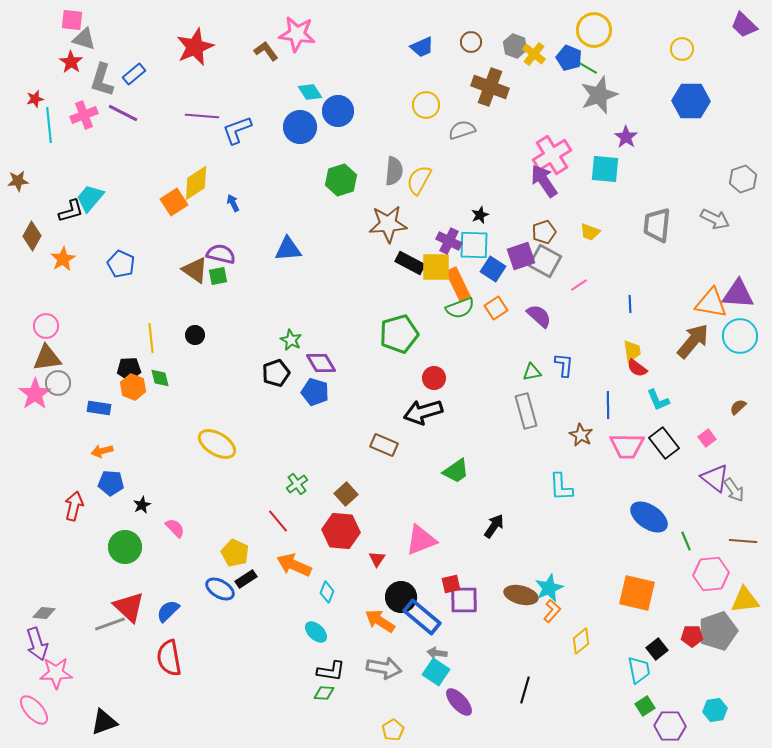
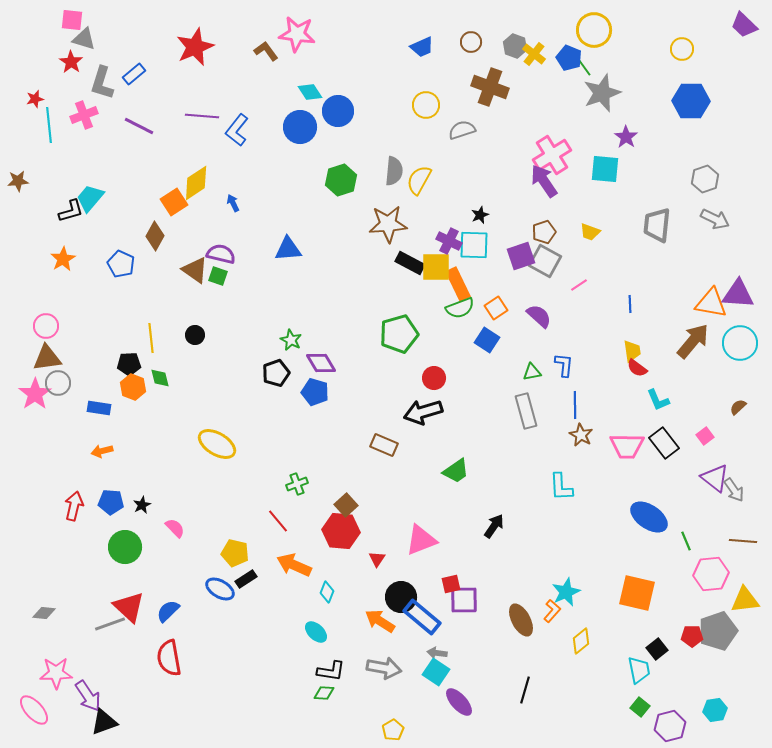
green line at (588, 68): moved 4 px left, 1 px up; rotated 24 degrees clockwise
gray L-shape at (102, 80): moved 3 px down
gray star at (599, 95): moved 3 px right, 2 px up
purple line at (123, 113): moved 16 px right, 13 px down
blue L-shape at (237, 130): rotated 32 degrees counterclockwise
gray hexagon at (743, 179): moved 38 px left
brown diamond at (32, 236): moved 123 px right
blue square at (493, 269): moved 6 px left, 71 px down
green square at (218, 276): rotated 30 degrees clockwise
cyan circle at (740, 336): moved 7 px down
black pentagon at (129, 369): moved 5 px up
blue line at (608, 405): moved 33 px left
pink square at (707, 438): moved 2 px left, 2 px up
blue pentagon at (111, 483): moved 19 px down
green cross at (297, 484): rotated 15 degrees clockwise
brown square at (346, 494): moved 11 px down
yellow pentagon at (235, 553): rotated 12 degrees counterclockwise
cyan star at (549, 588): moved 17 px right, 4 px down
brown ellipse at (521, 595): moved 25 px down; rotated 48 degrees clockwise
purple arrow at (37, 644): moved 51 px right, 52 px down; rotated 16 degrees counterclockwise
green square at (645, 706): moved 5 px left, 1 px down; rotated 18 degrees counterclockwise
purple hexagon at (670, 726): rotated 16 degrees counterclockwise
